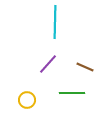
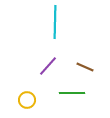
purple line: moved 2 px down
